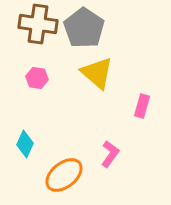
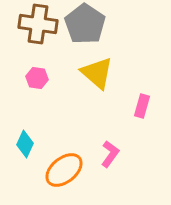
gray pentagon: moved 1 px right, 4 px up
orange ellipse: moved 5 px up
